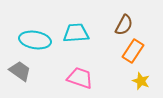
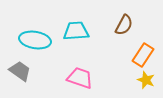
cyan trapezoid: moved 2 px up
orange rectangle: moved 10 px right, 4 px down
yellow star: moved 5 px right, 1 px up
